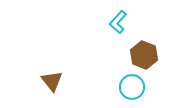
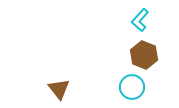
cyan L-shape: moved 22 px right, 2 px up
brown triangle: moved 7 px right, 8 px down
